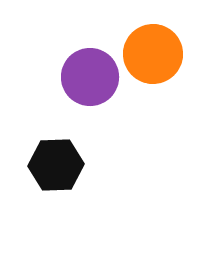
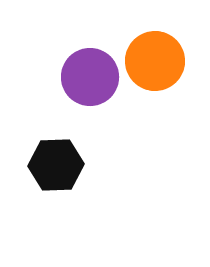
orange circle: moved 2 px right, 7 px down
